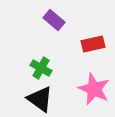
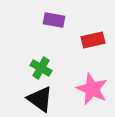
purple rectangle: rotated 30 degrees counterclockwise
red rectangle: moved 4 px up
pink star: moved 2 px left
